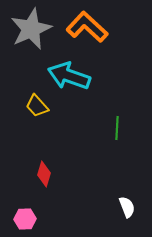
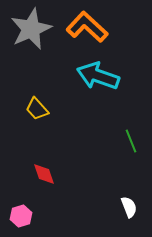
cyan arrow: moved 29 px right
yellow trapezoid: moved 3 px down
green line: moved 14 px right, 13 px down; rotated 25 degrees counterclockwise
red diamond: rotated 35 degrees counterclockwise
white semicircle: moved 2 px right
pink hexagon: moved 4 px left, 3 px up; rotated 15 degrees counterclockwise
